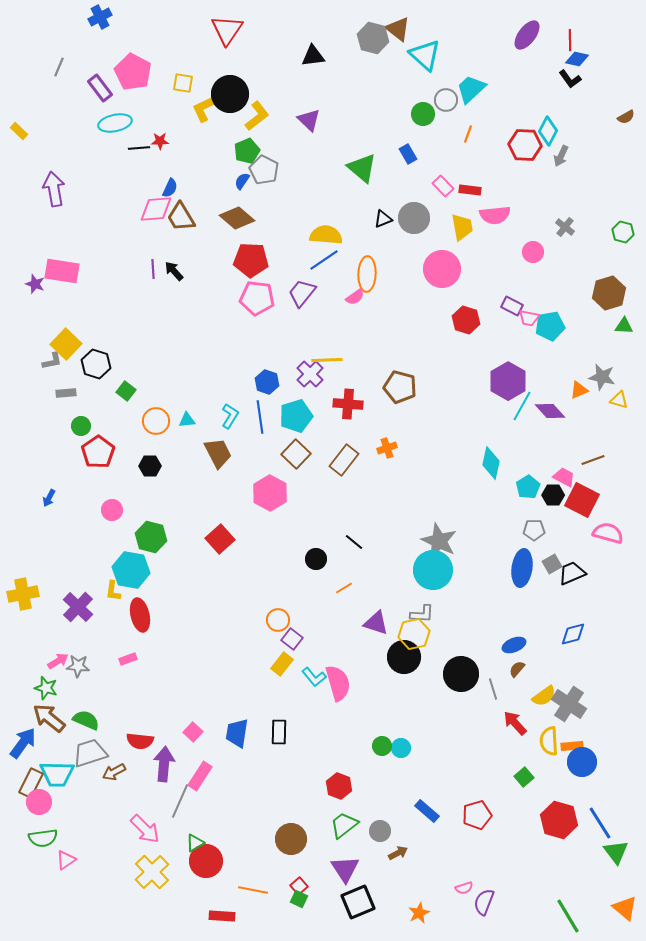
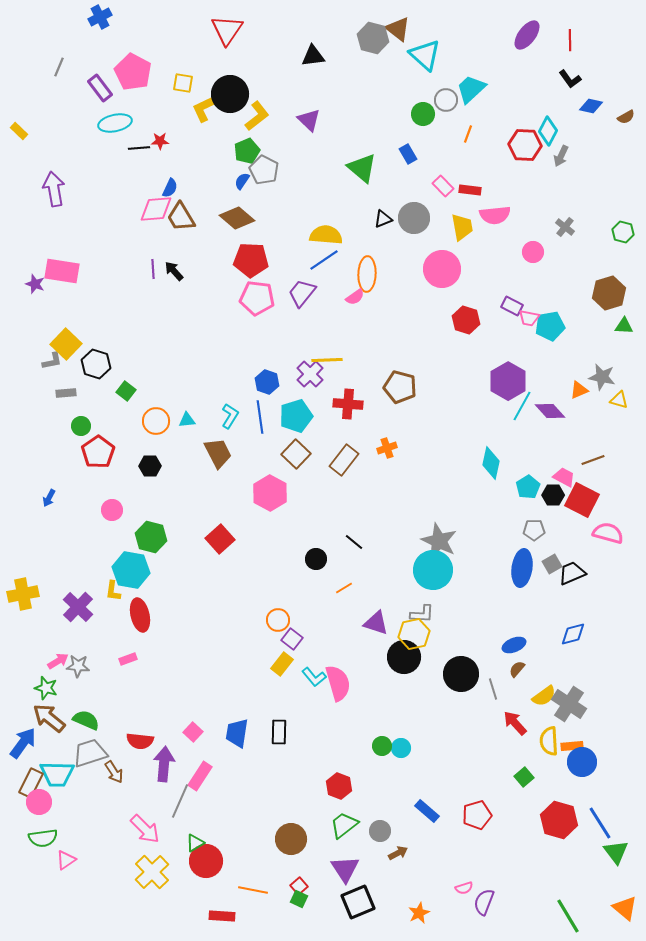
blue diamond at (577, 59): moved 14 px right, 47 px down
brown arrow at (114, 772): rotated 95 degrees counterclockwise
